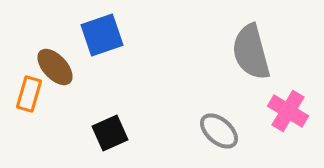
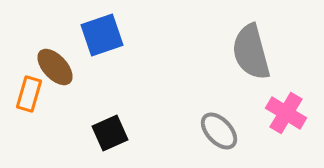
pink cross: moved 2 px left, 2 px down
gray ellipse: rotated 6 degrees clockwise
